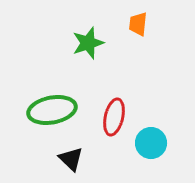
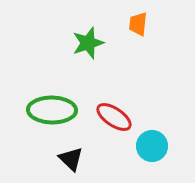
green ellipse: rotated 12 degrees clockwise
red ellipse: rotated 69 degrees counterclockwise
cyan circle: moved 1 px right, 3 px down
